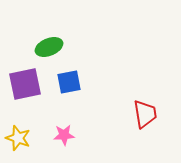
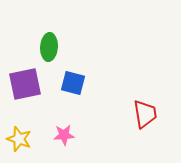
green ellipse: rotated 64 degrees counterclockwise
blue square: moved 4 px right, 1 px down; rotated 25 degrees clockwise
yellow star: moved 1 px right, 1 px down
